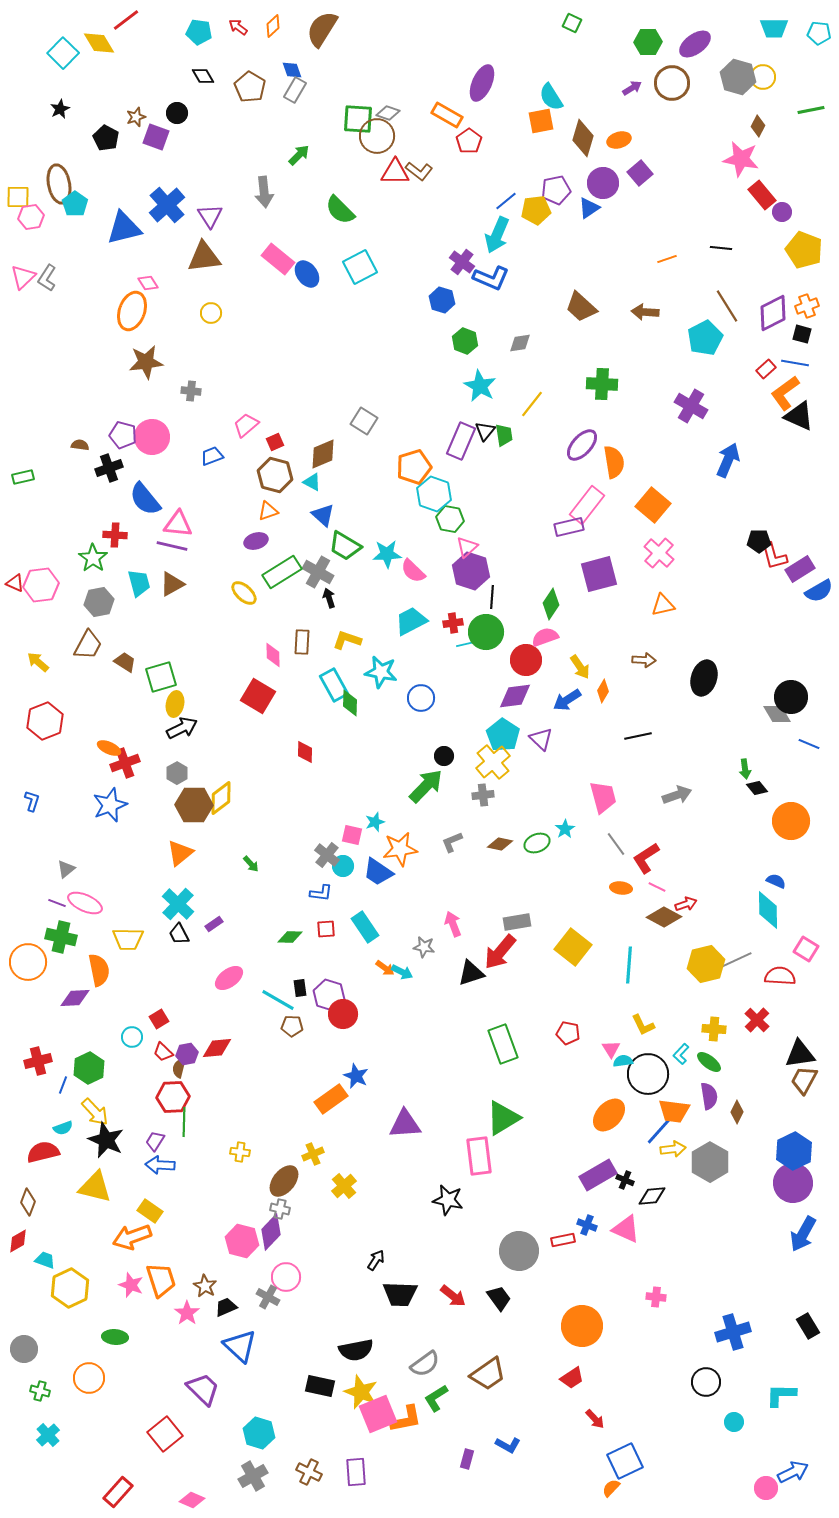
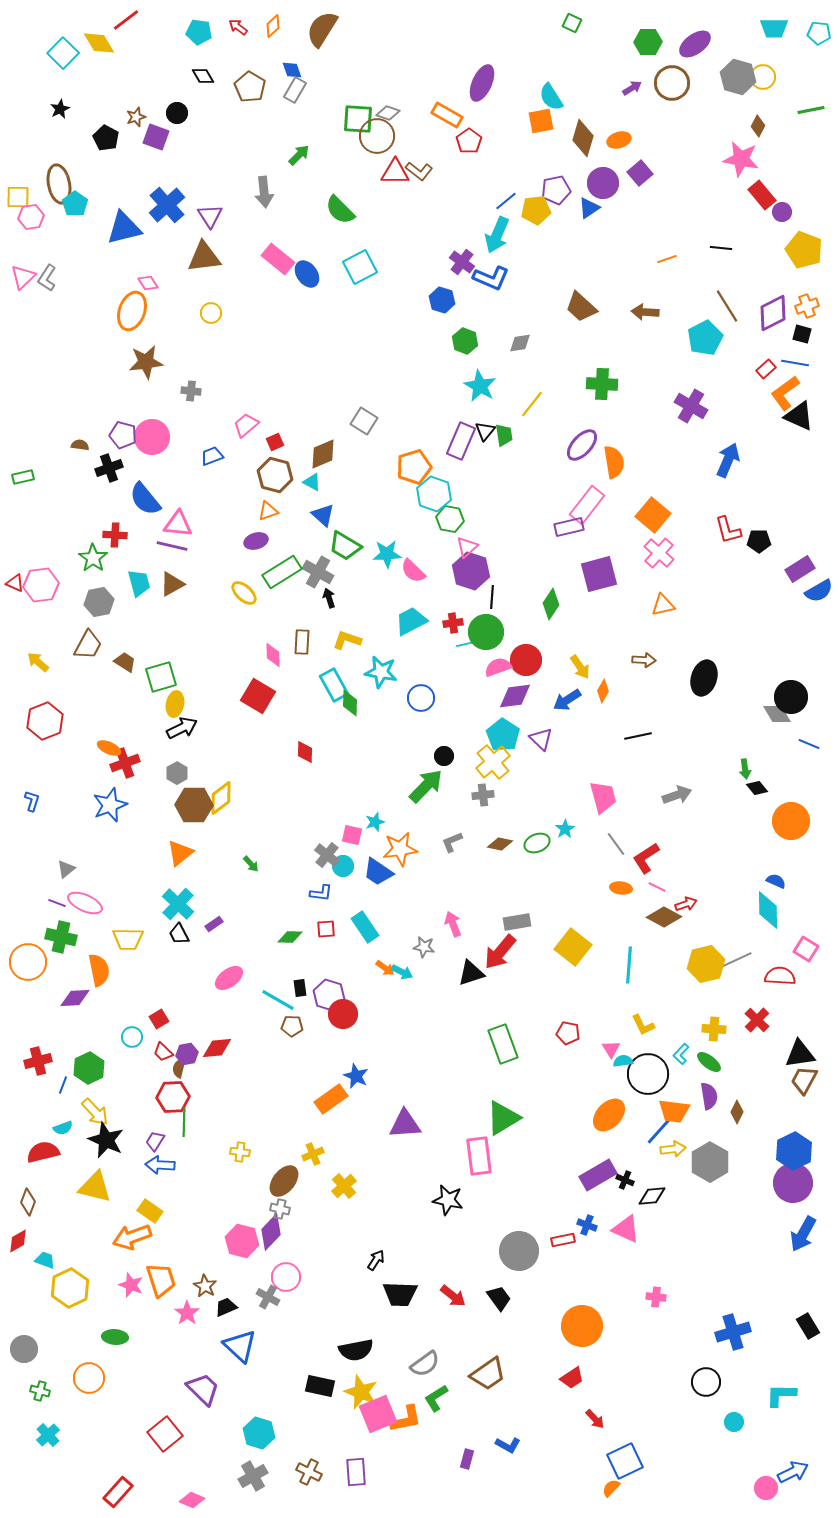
orange square at (653, 505): moved 10 px down
red L-shape at (774, 556): moved 46 px left, 26 px up
pink semicircle at (545, 637): moved 47 px left, 30 px down
